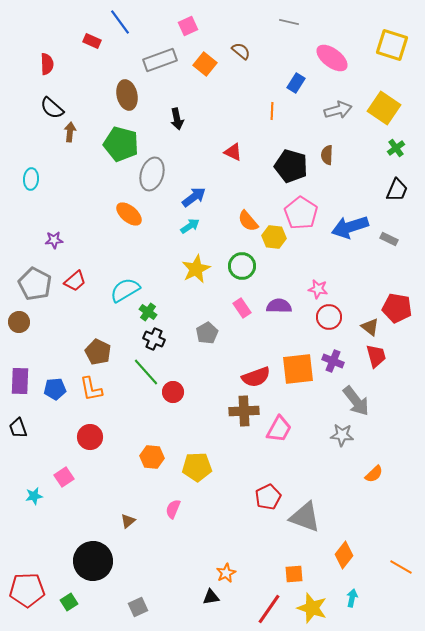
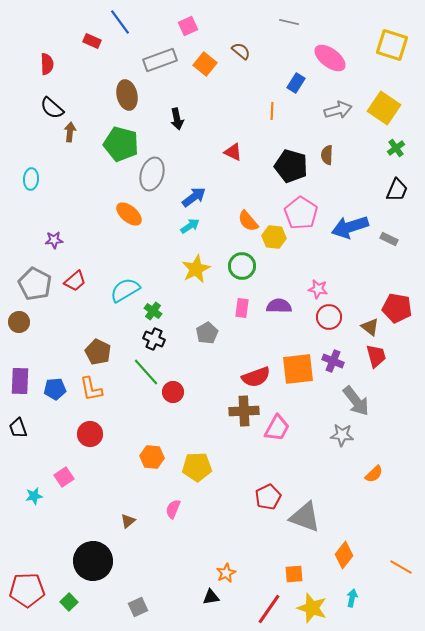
pink ellipse at (332, 58): moved 2 px left
pink rectangle at (242, 308): rotated 42 degrees clockwise
green cross at (148, 312): moved 5 px right, 1 px up
pink trapezoid at (279, 429): moved 2 px left, 1 px up
red circle at (90, 437): moved 3 px up
green square at (69, 602): rotated 12 degrees counterclockwise
